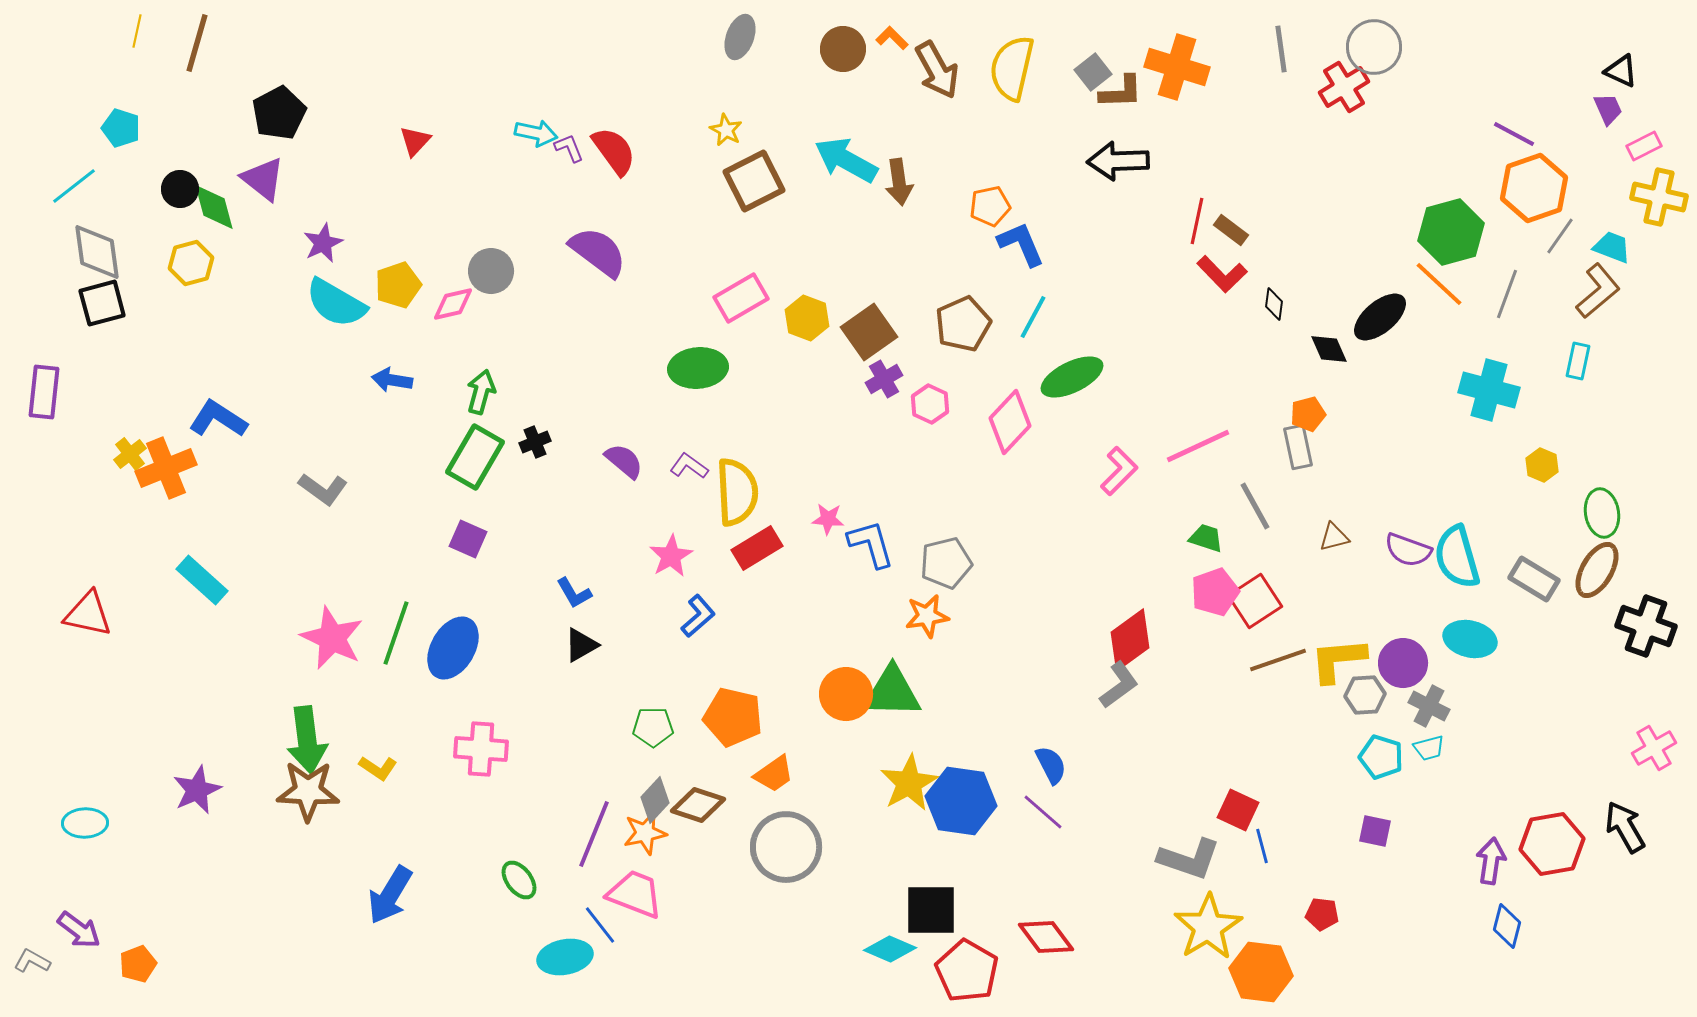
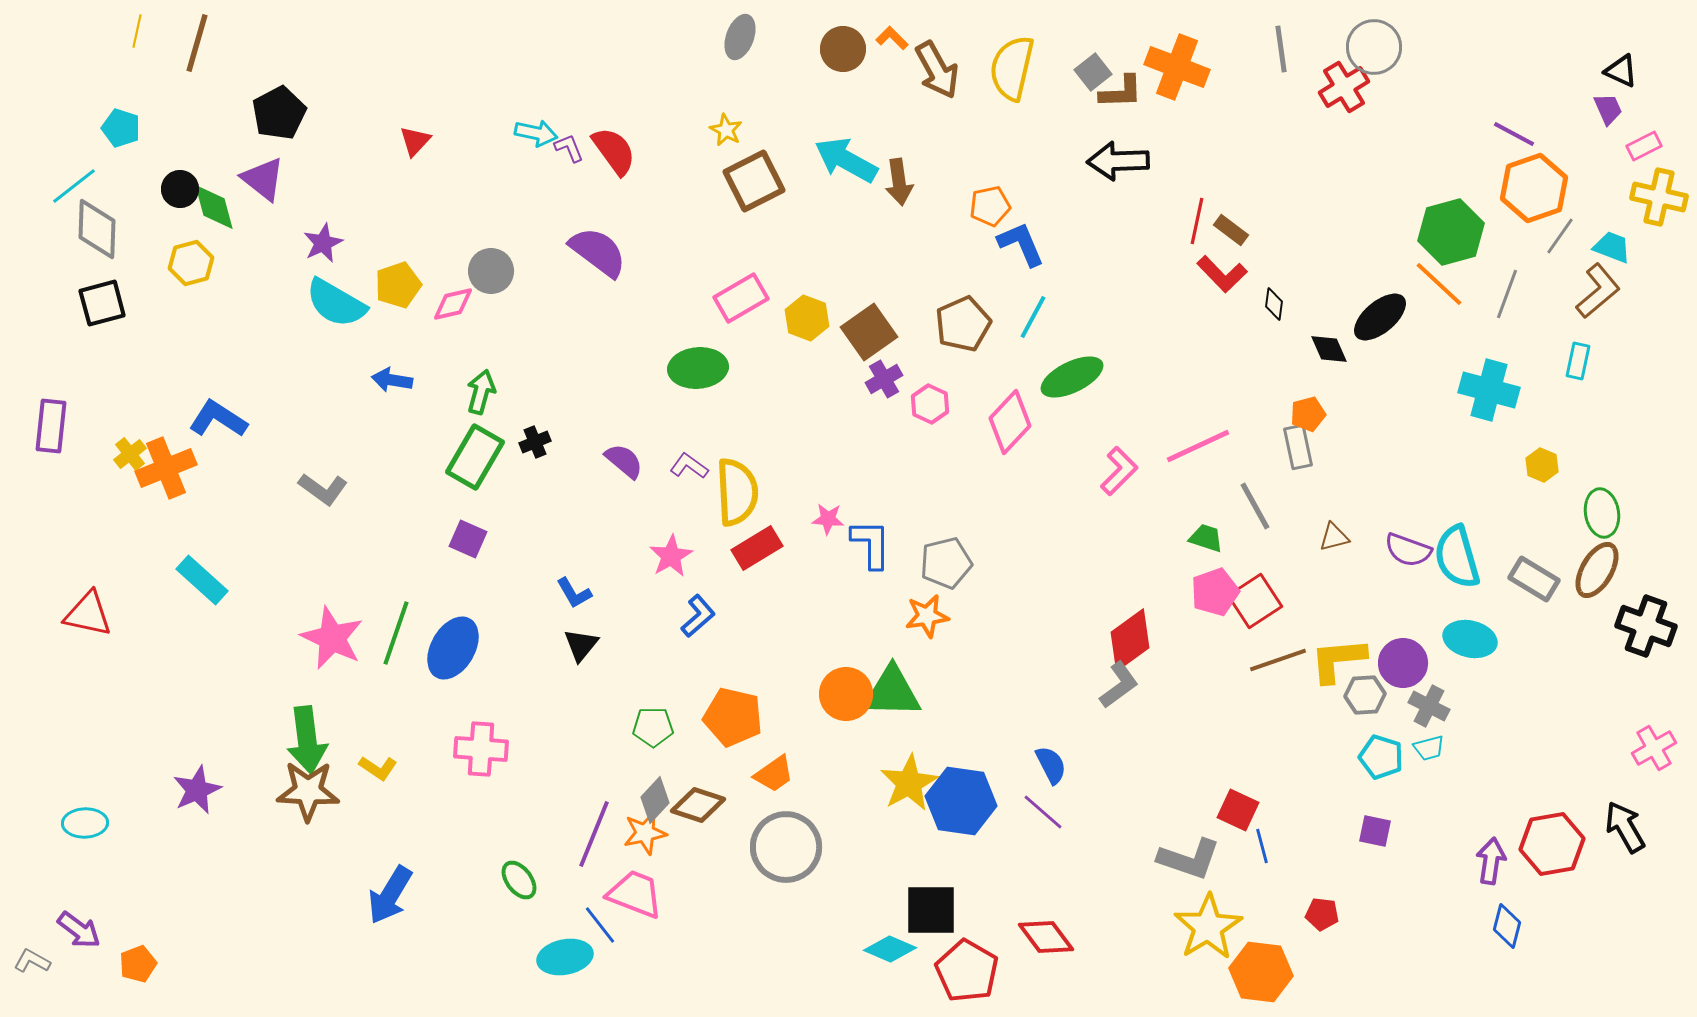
orange cross at (1177, 67): rotated 4 degrees clockwise
gray diamond at (97, 252): moved 23 px up; rotated 10 degrees clockwise
purple rectangle at (44, 392): moved 7 px right, 34 px down
blue L-shape at (871, 544): rotated 16 degrees clockwise
black triangle at (581, 645): rotated 21 degrees counterclockwise
